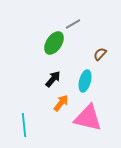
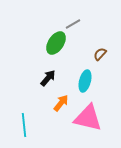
green ellipse: moved 2 px right
black arrow: moved 5 px left, 1 px up
